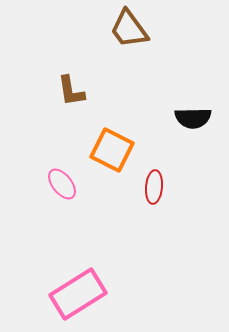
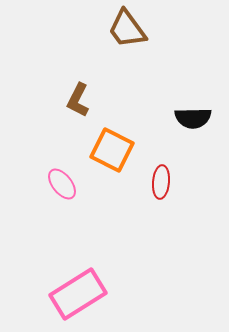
brown trapezoid: moved 2 px left
brown L-shape: moved 7 px right, 9 px down; rotated 36 degrees clockwise
red ellipse: moved 7 px right, 5 px up
